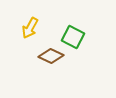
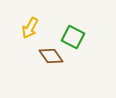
brown diamond: rotated 30 degrees clockwise
